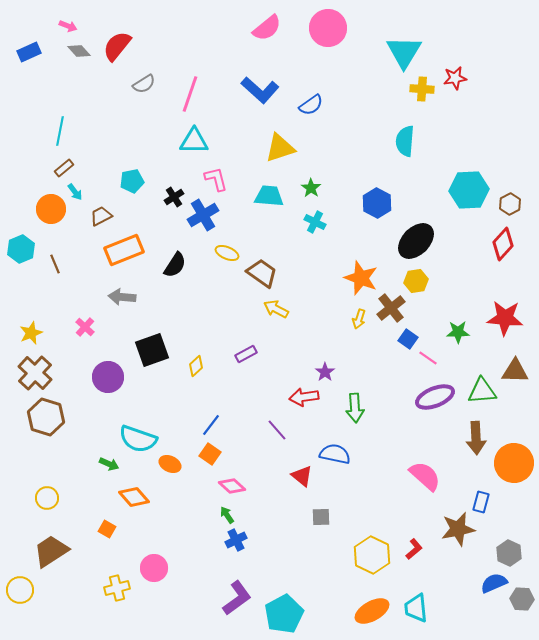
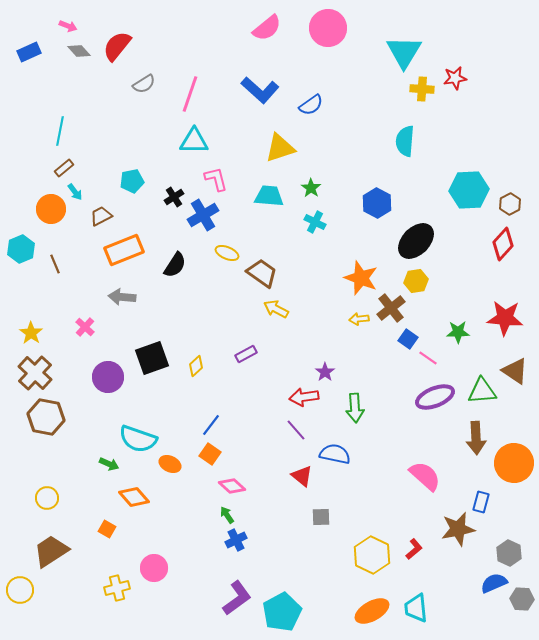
yellow arrow at (359, 319): rotated 66 degrees clockwise
yellow star at (31, 333): rotated 15 degrees counterclockwise
black square at (152, 350): moved 8 px down
brown triangle at (515, 371): rotated 32 degrees clockwise
brown hexagon at (46, 417): rotated 6 degrees counterclockwise
purple line at (277, 430): moved 19 px right
cyan pentagon at (284, 614): moved 2 px left, 2 px up
